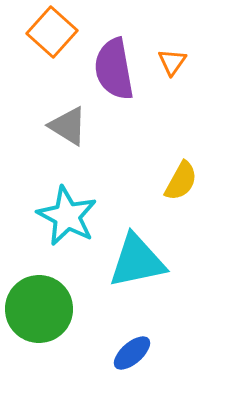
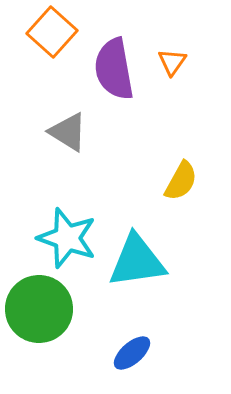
gray triangle: moved 6 px down
cyan star: moved 22 px down; rotated 8 degrees counterclockwise
cyan triangle: rotated 4 degrees clockwise
